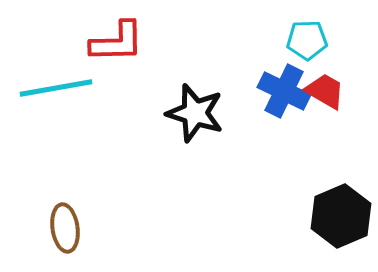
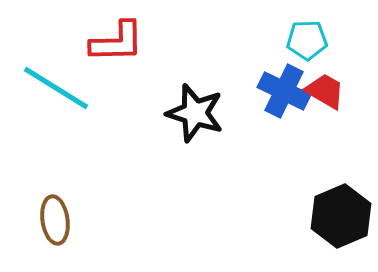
cyan line: rotated 42 degrees clockwise
brown ellipse: moved 10 px left, 8 px up
